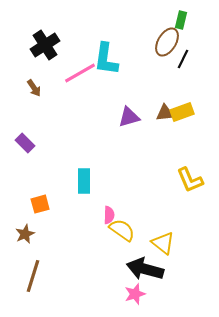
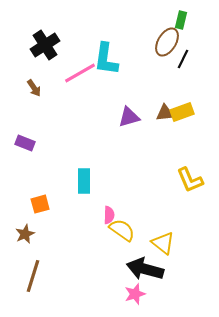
purple rectangle: rotated 24 degrees counterclockwise
